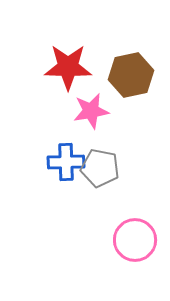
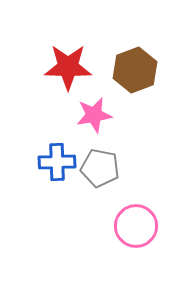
brown hexagon: moved 4 px right, 5 px up; rotated 9 degrees counterclockwise
pink star: moved 3 px right, 4 px down
blue cross: moved 9 px left
pink circle: moved 1 px right, 14 px up
